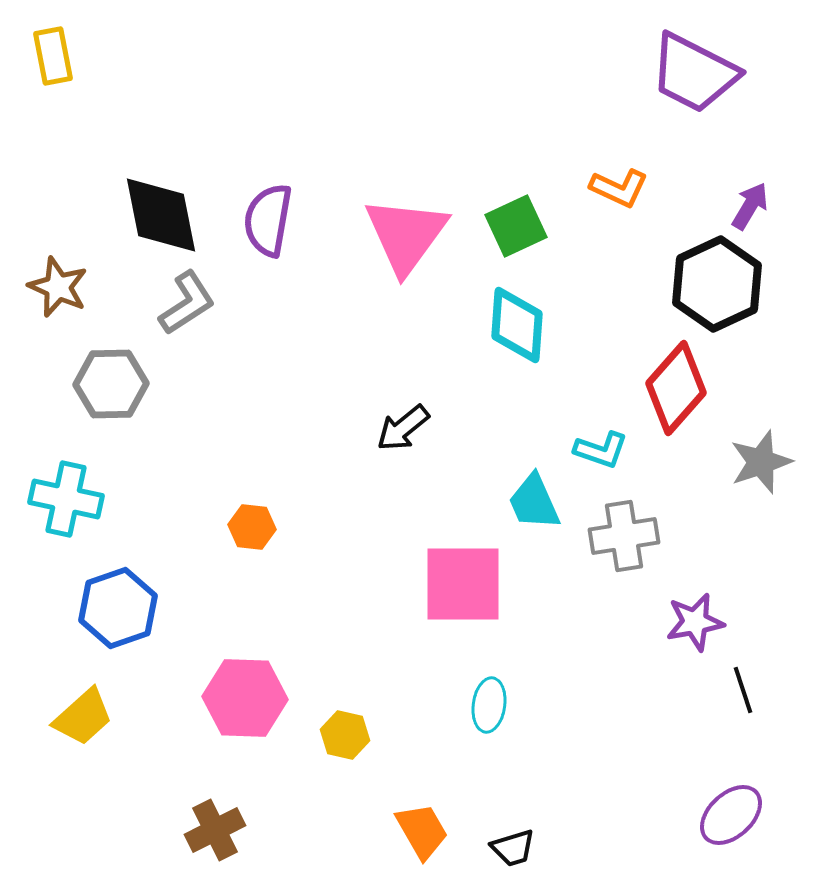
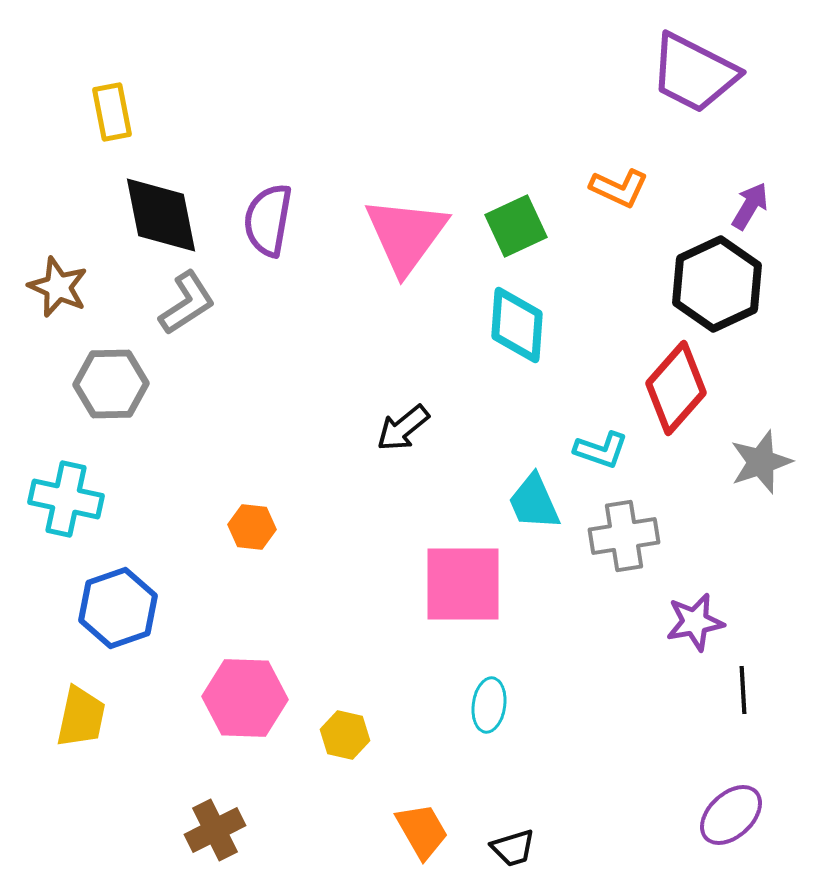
yellow rectangle: moved 59 px right, 56 px down
black line: rotated 15 degrees clockwise
yellow trapezoid: moved 2 px left; rotated 36 degrees counterclockwise
